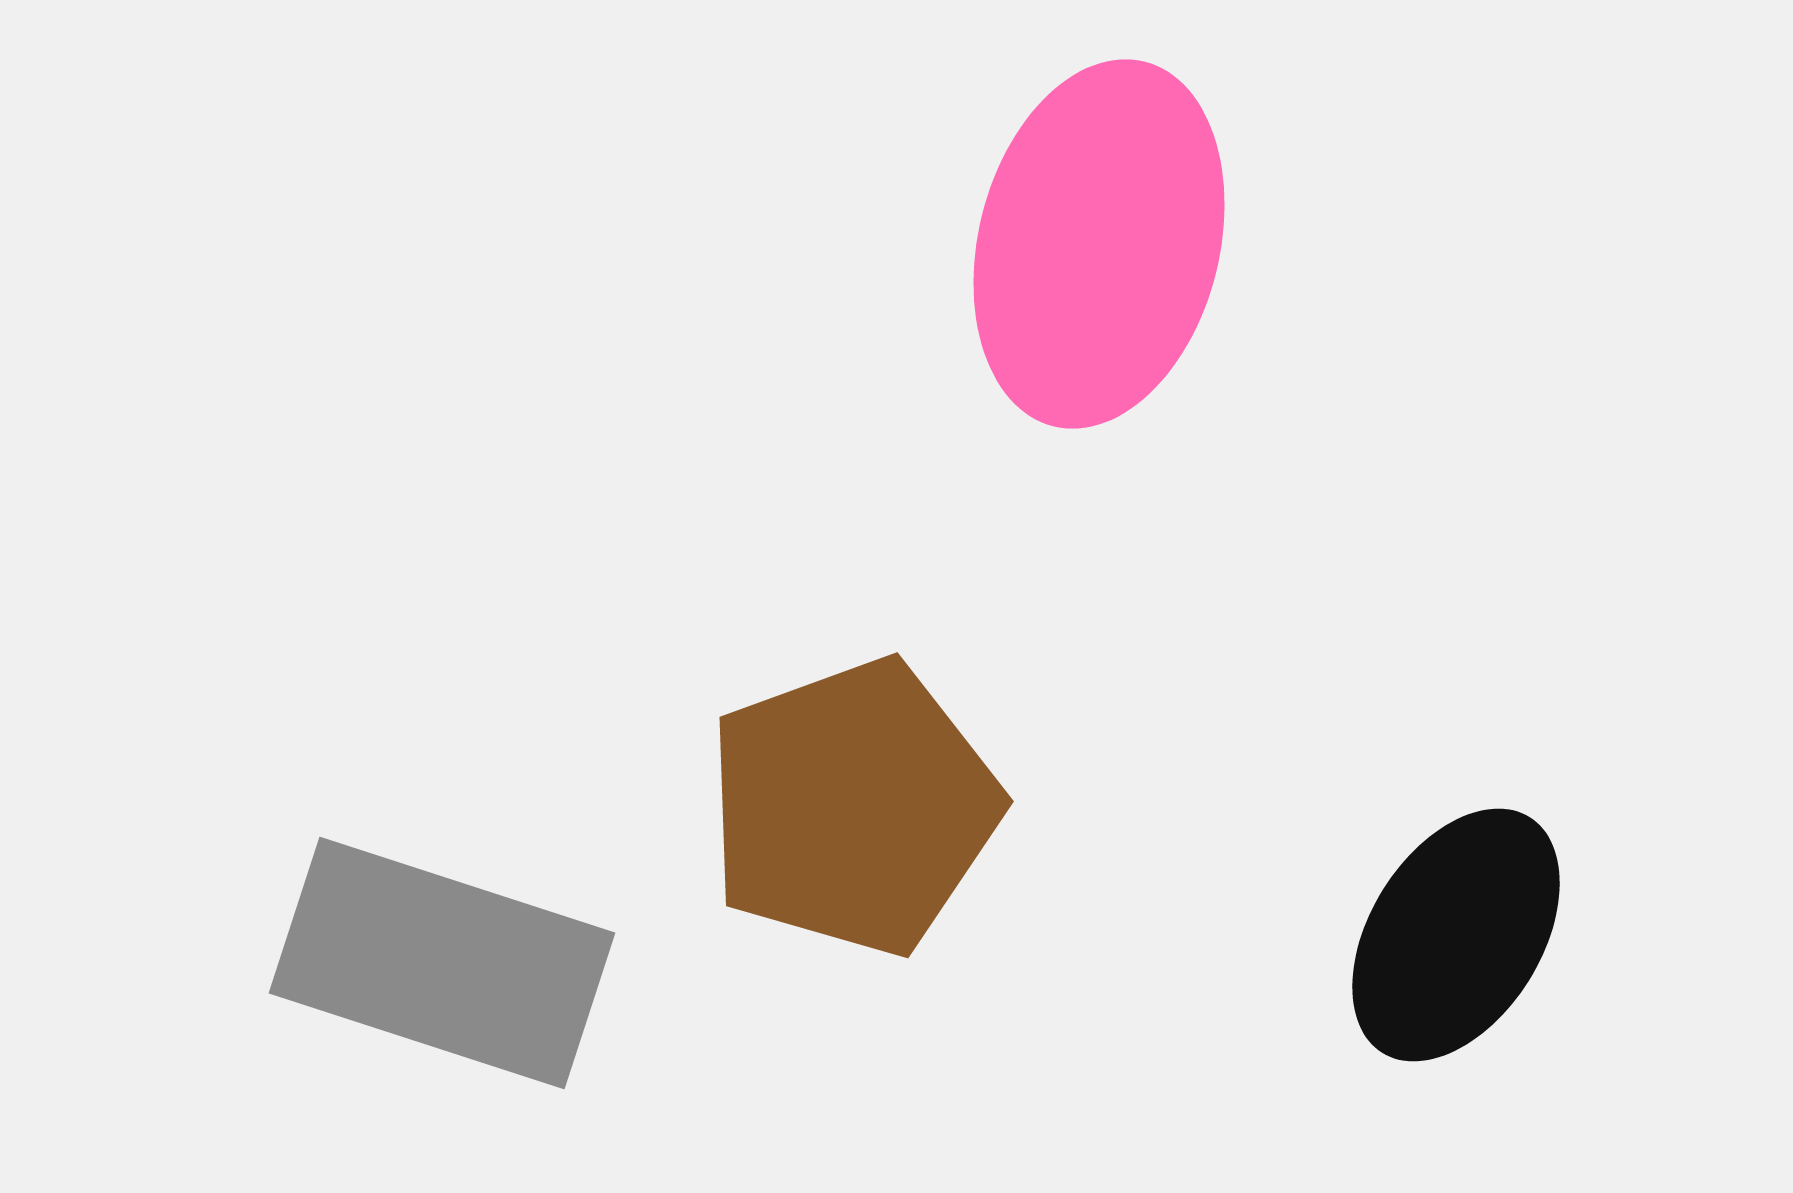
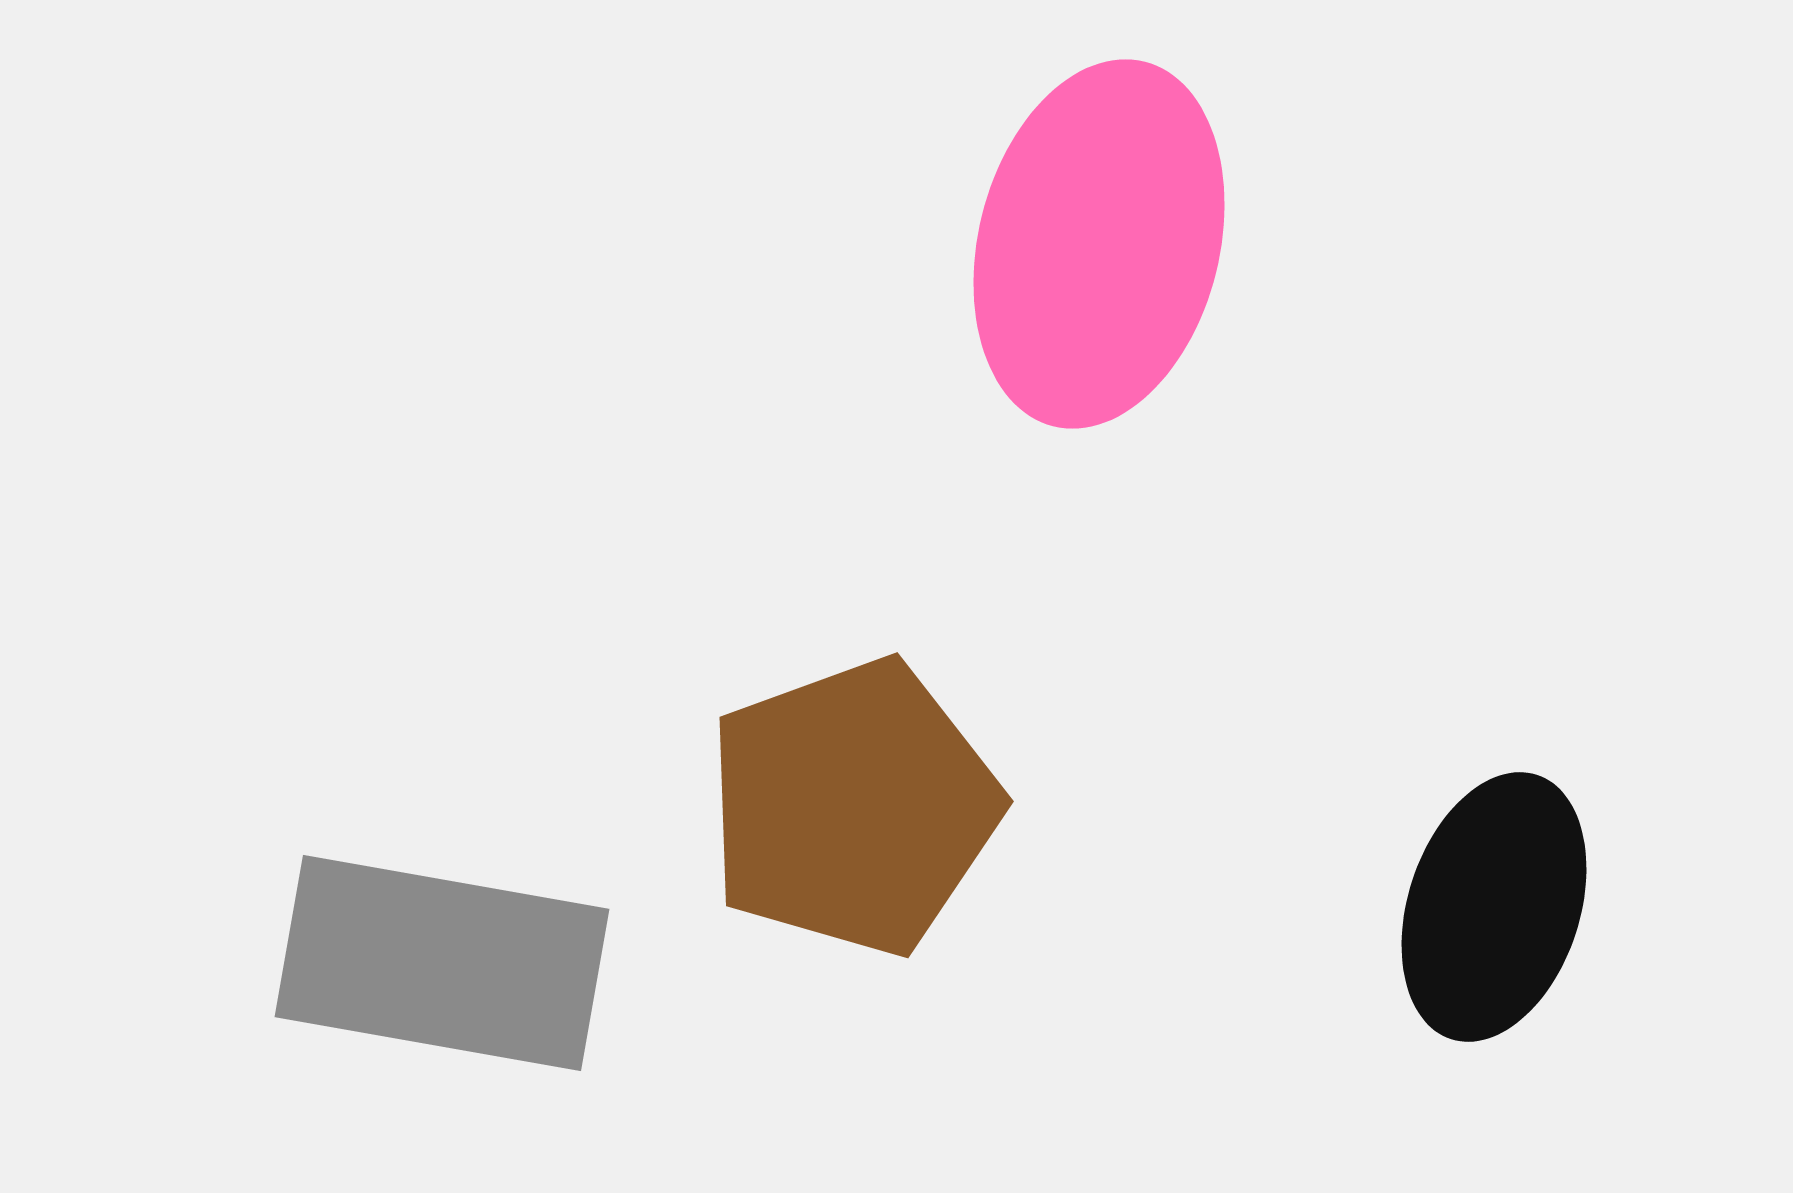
black ellipse: moved 38 px right, 28 px up; rotated 14 degrees counterclockwise
gray rectangle: rotated 8 degrees counterclockwise
